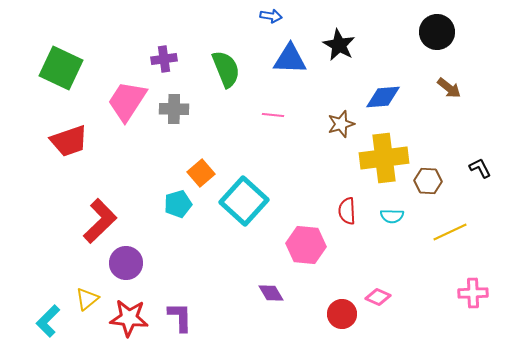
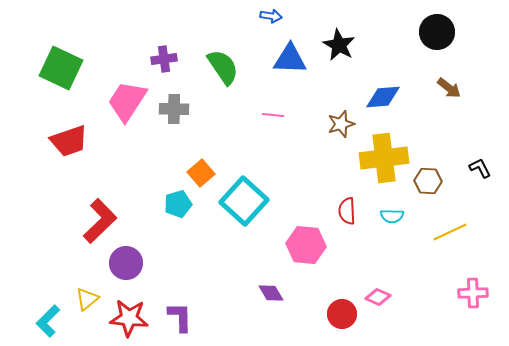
green semicircle: moved 3 px left, 2 px up; rotated 12 degrees counterclockwise
